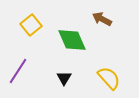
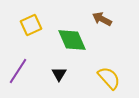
yellow square: rotated 15 degrees clockwise
black triangle: moved 5 px left, 4 px up
